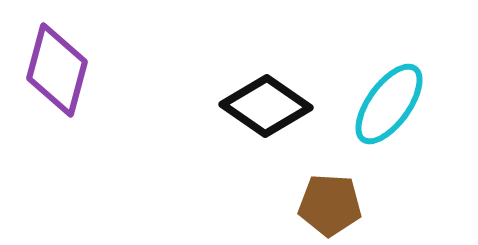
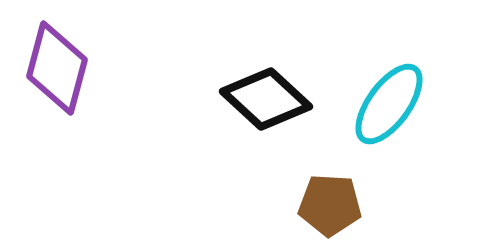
purple diamond: moved 2 px up
black diamond: moved 7 px up; rotated 8 degrees clockwise
